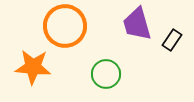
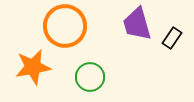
black rectangle: moved 2 px up
orange star: rotated 15 degrees counterclockwise
green circle: moved 16 px left, 3 px down
